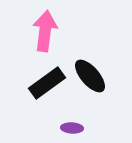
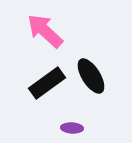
pink arrow: rotated 54 degrees counterclockwise
black ellipse: moved 1 px right; rotated 9 degrees clockwise
